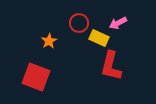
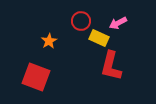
red circle: moved 2 px right, 2 px up
